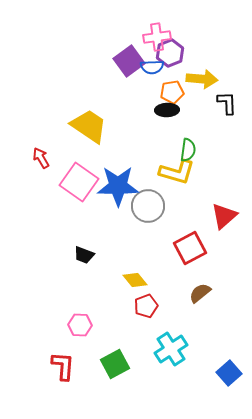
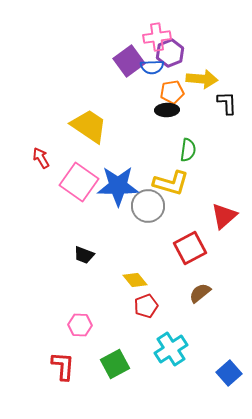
yellow L-shape: moved 6 px left, 11 px down
